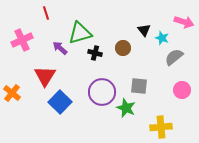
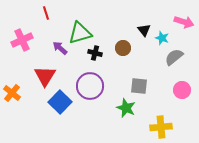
purple circle: moved 12 px left, 6 px up
